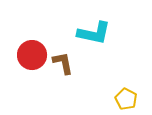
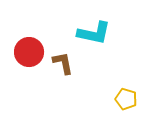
red circle: moved 3 px left, 3 px up
yellow pentagon: rotated 10 degrees counterclockwise
